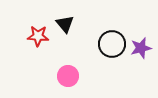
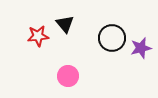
red star: rotated 10 degrees counterclockwise
black circle: moved 6 px up
